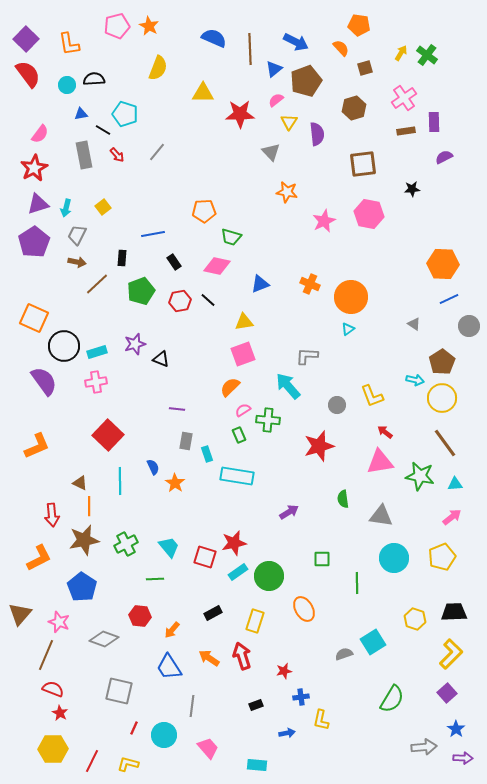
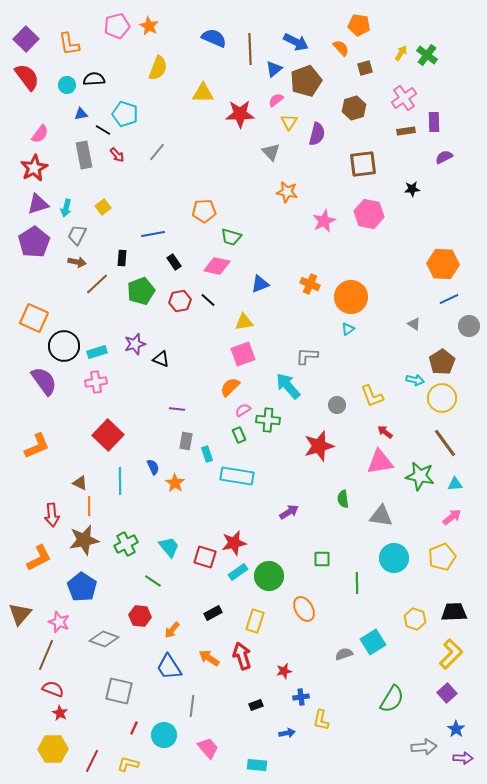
red semicircle at (28, 74): moved 1 px left, 3 px down
purple semicircle at (317, 134): rotated 20 degrees clockwise
green line at (155, 579): moved 2 px left, 2 px down; rotated 36 degrees clockwise
